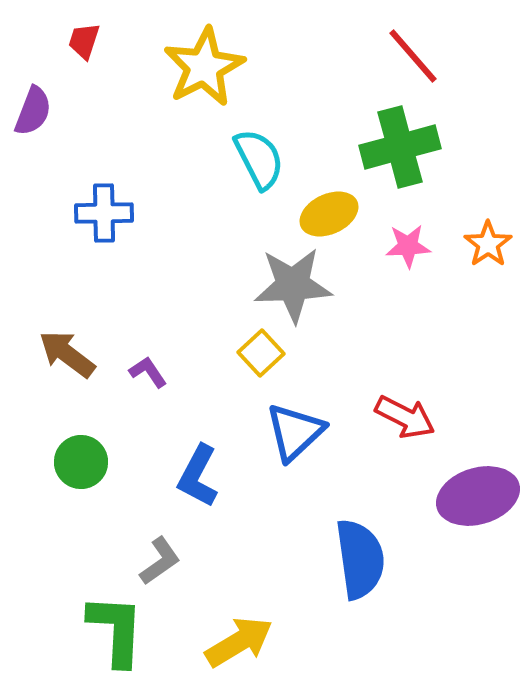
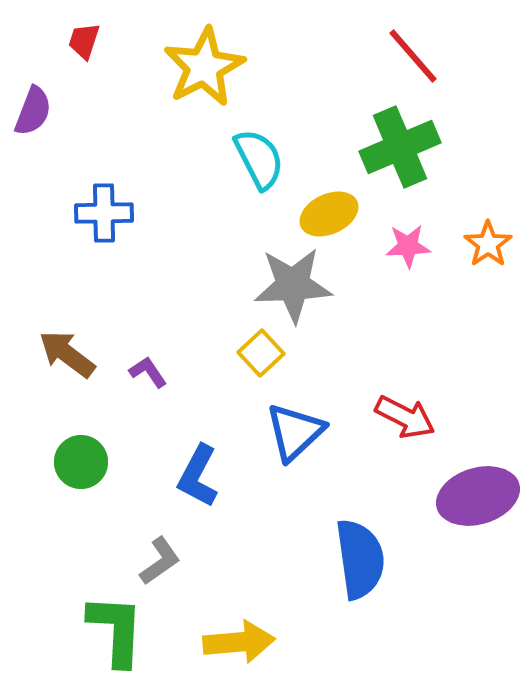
green cross: rotated 8 degrees counterclockwise
yellow arrow: rotated 26 degrees clockwise
